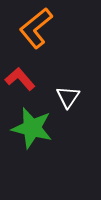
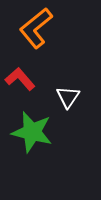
green star: moved 4 px down
